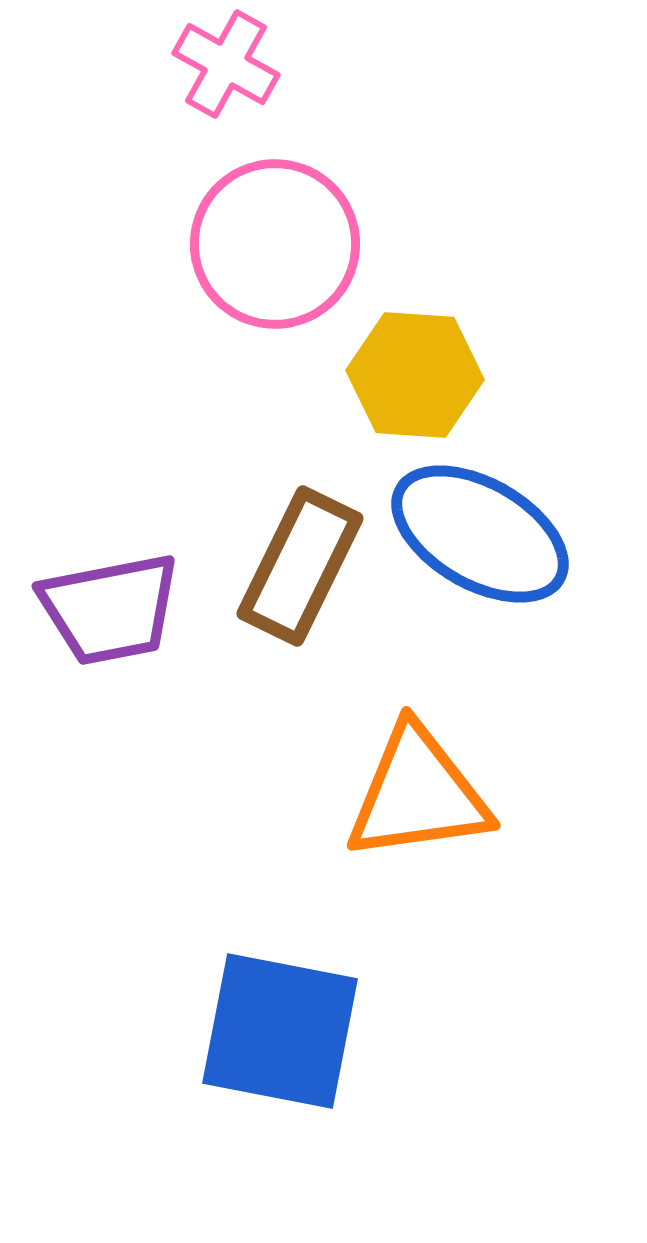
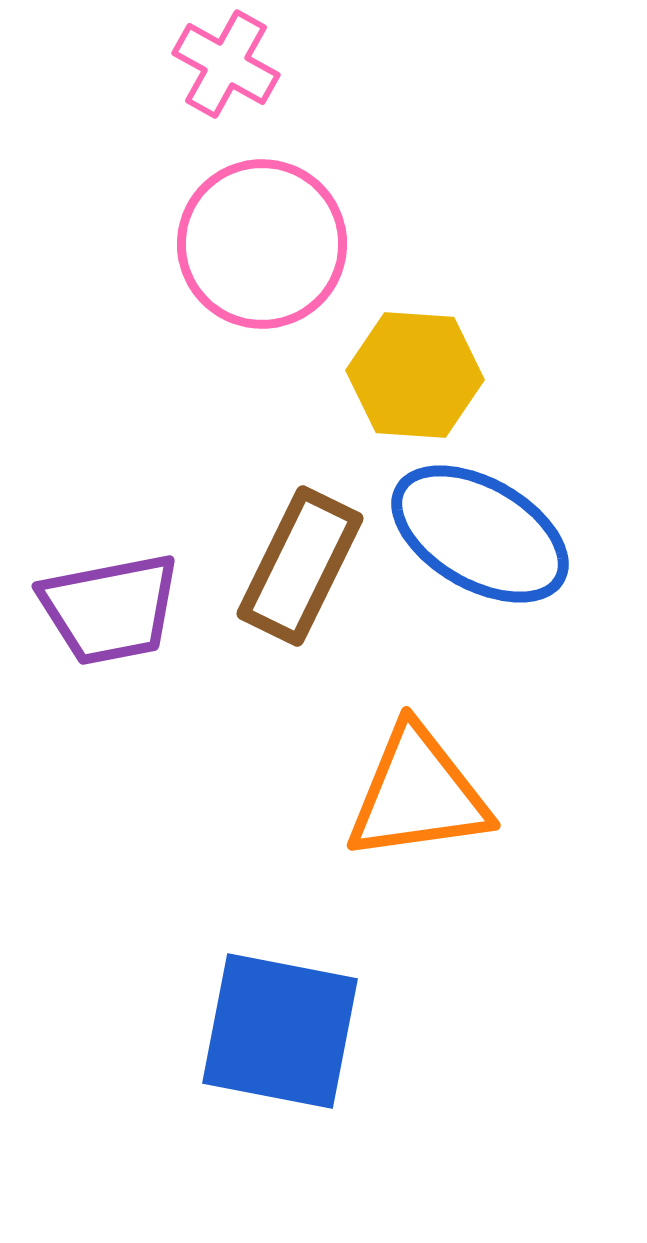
pink circle: moved 13 px left
